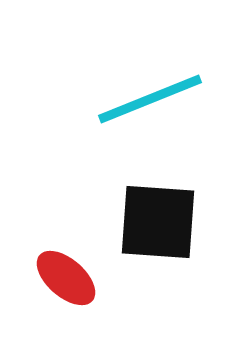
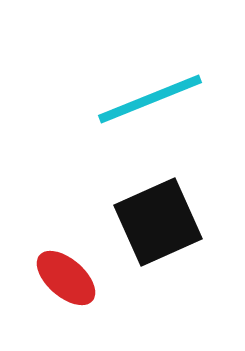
black square: rotated 28 degrees counterclockwise
